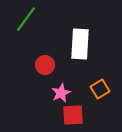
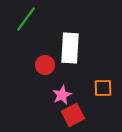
white rectangle: moved 10 px left, 4 px down
orange square: moved 3 px right, 1 px up; rotated 30 degrees clockwise
pink star: moved 1 px right, 2 px down
red square: rotated 25 degrees counterclockwise
